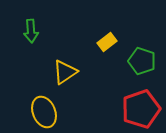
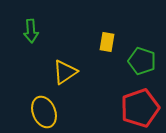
yellow rectangle: rotated 42 degrees counterclockwise
red pentagon: moved 1 px left, 1 px up
